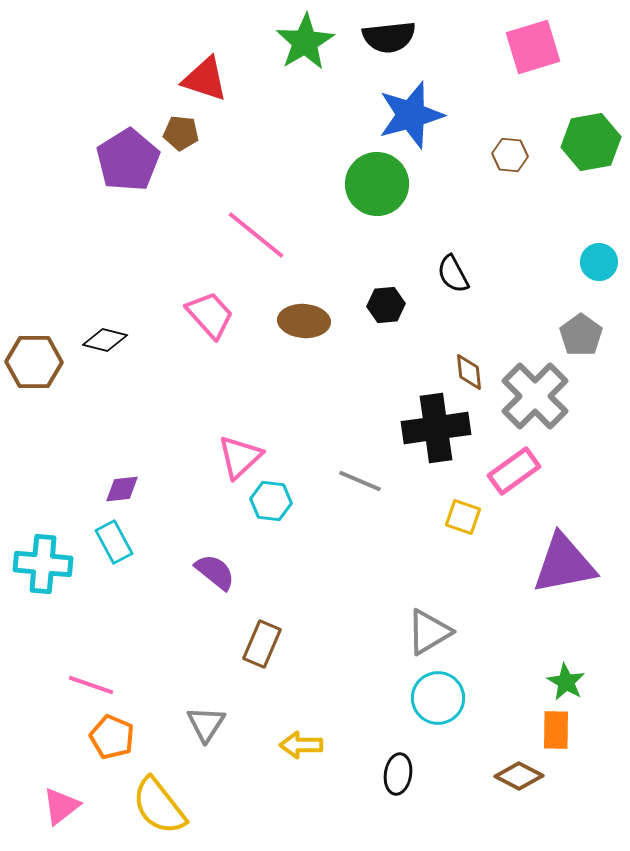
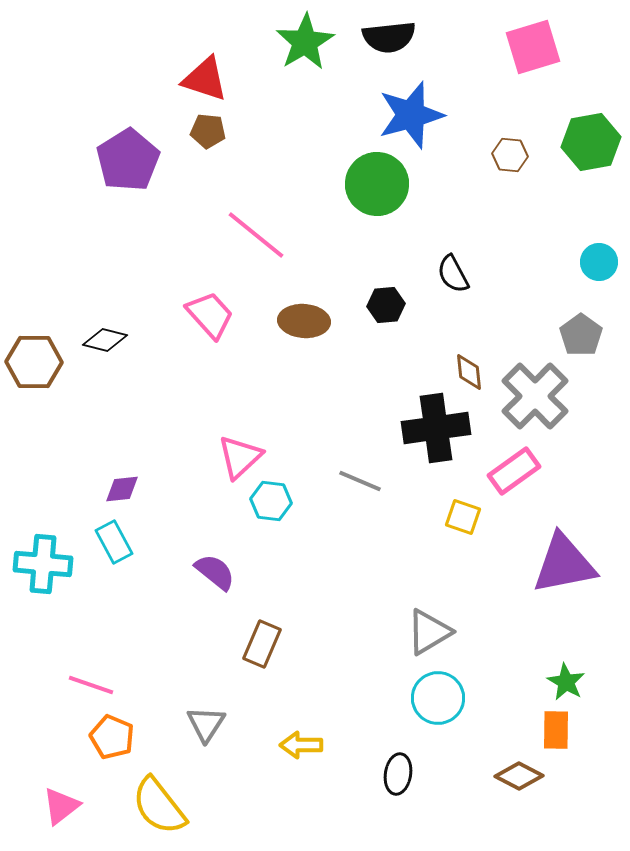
brown pentagon at (181, 133): moved 27 px right, 2 px up
